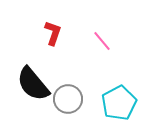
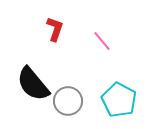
red L-shape: moved 2 px right, 4 px up
gray circle: moved 2 px down
cyan pentagon: moved 3 px up; rotated 16 degrees counterclockwise
